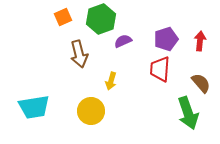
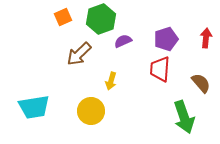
red arrow: moved 6 px right, 3 px up
brown arrow: rotated 60 degrees clockwise
green arrow: moved 4 px left, 4 px down
